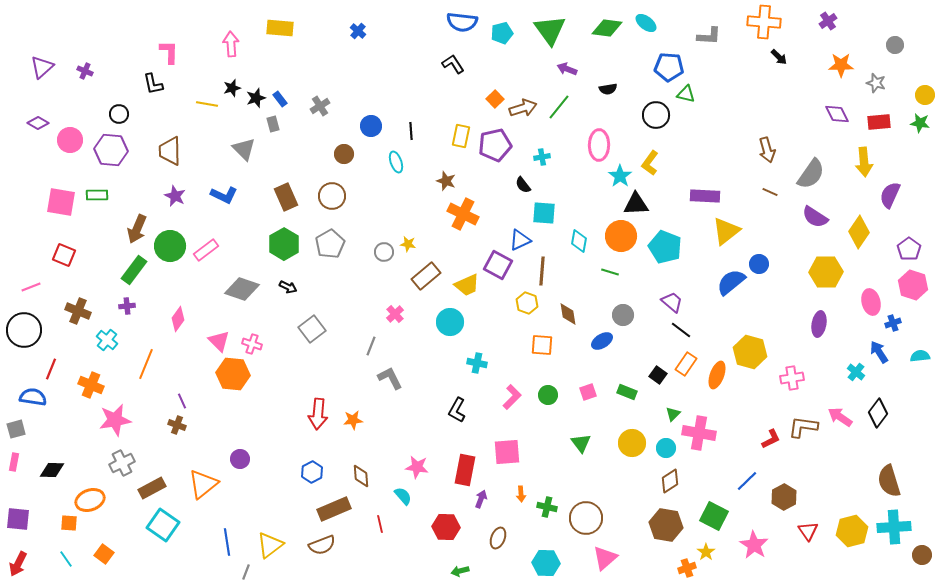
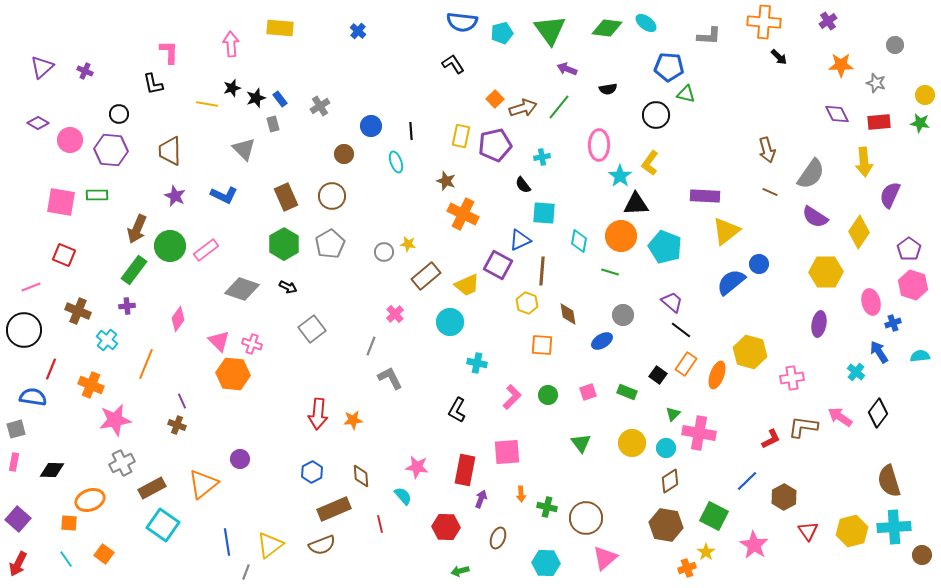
purple square at (18, 519): rotated 35 degrees clockwise
